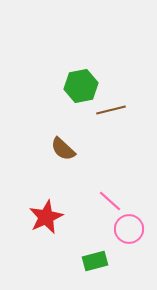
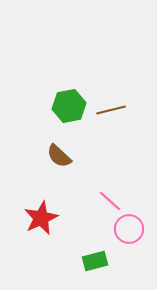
green hexagon: moved 12 px left, 20 px down
brown semicircle: moved 4 px left, 7 px down
red star: moved 5 px left, 1 px down
